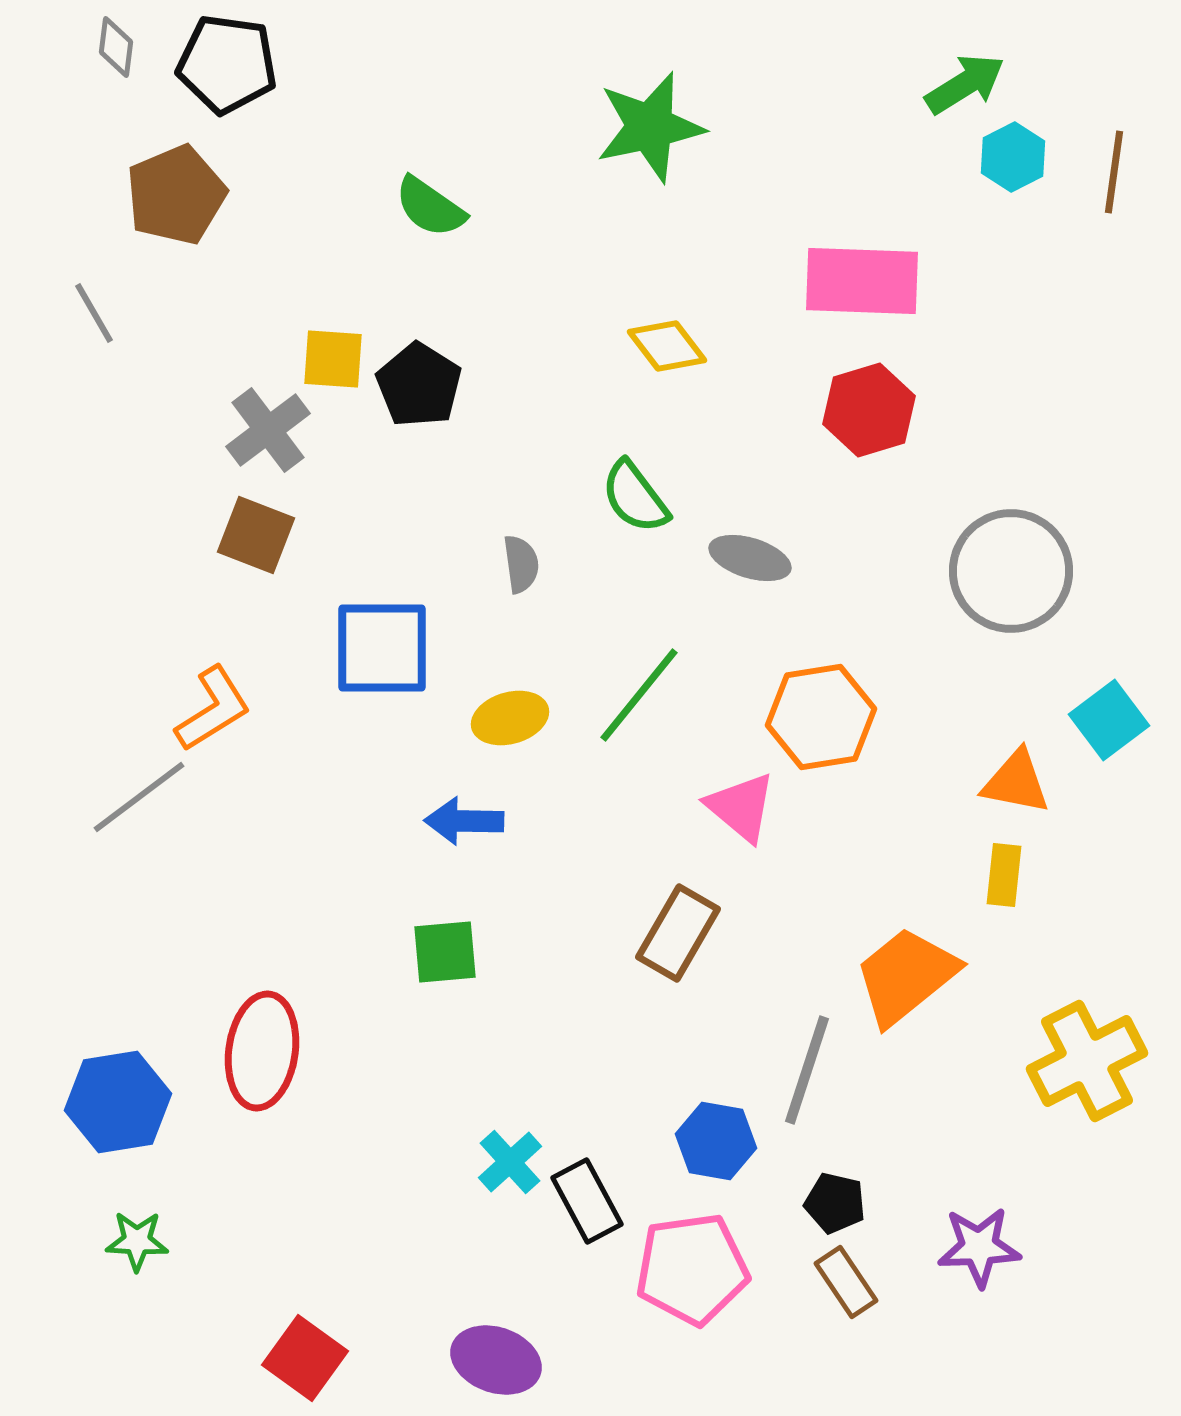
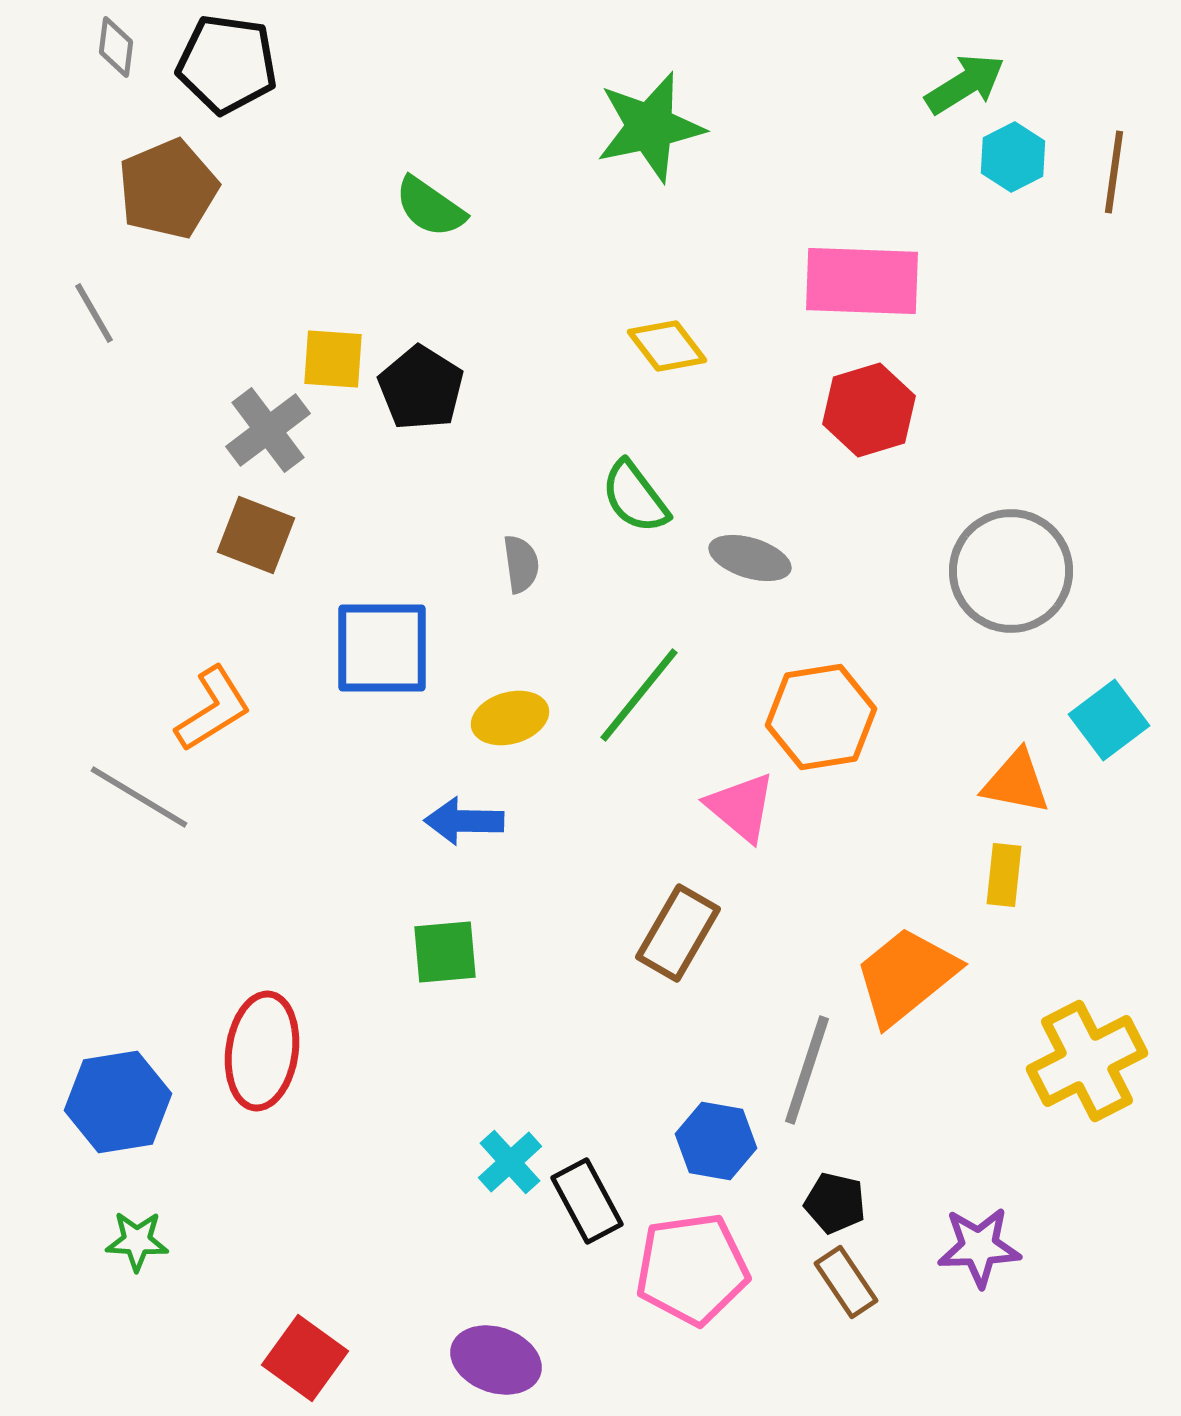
brown pentagon at (176, 195): moved 8 px left, 6 px up
black pentagon at (419, 385): moved 2 px right, 3 px down
gray line at (139, 797): rotated 68 degrees clockwise
